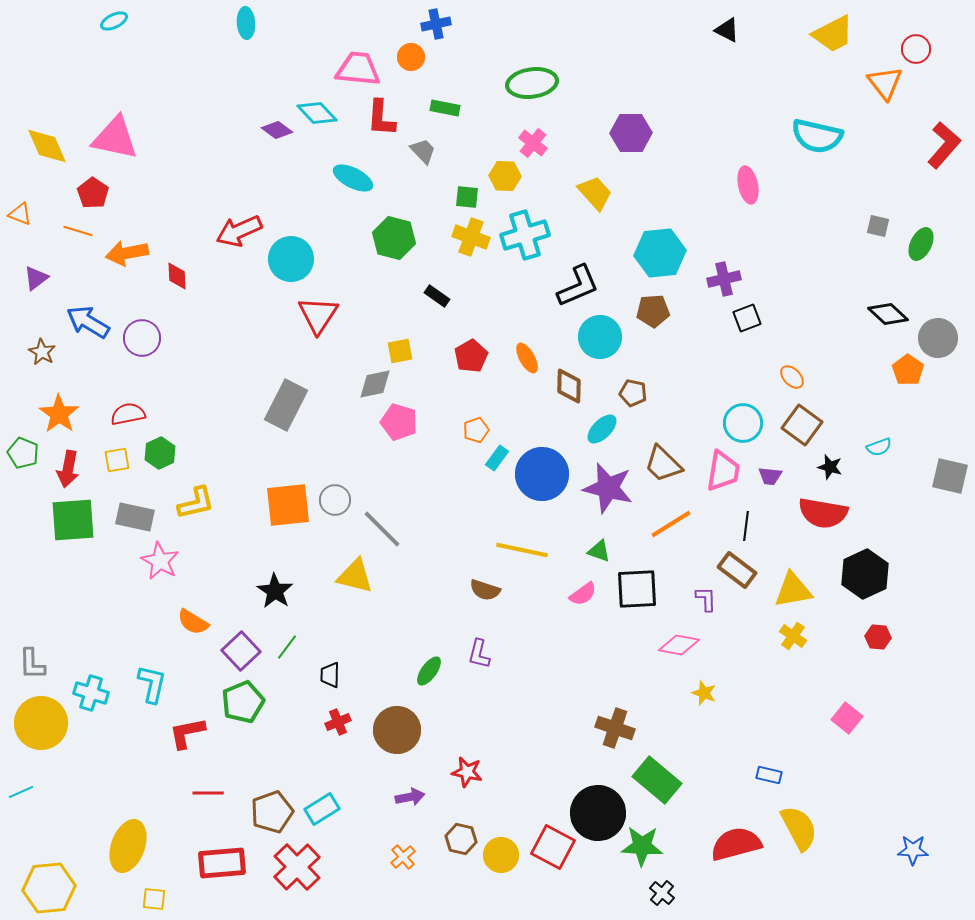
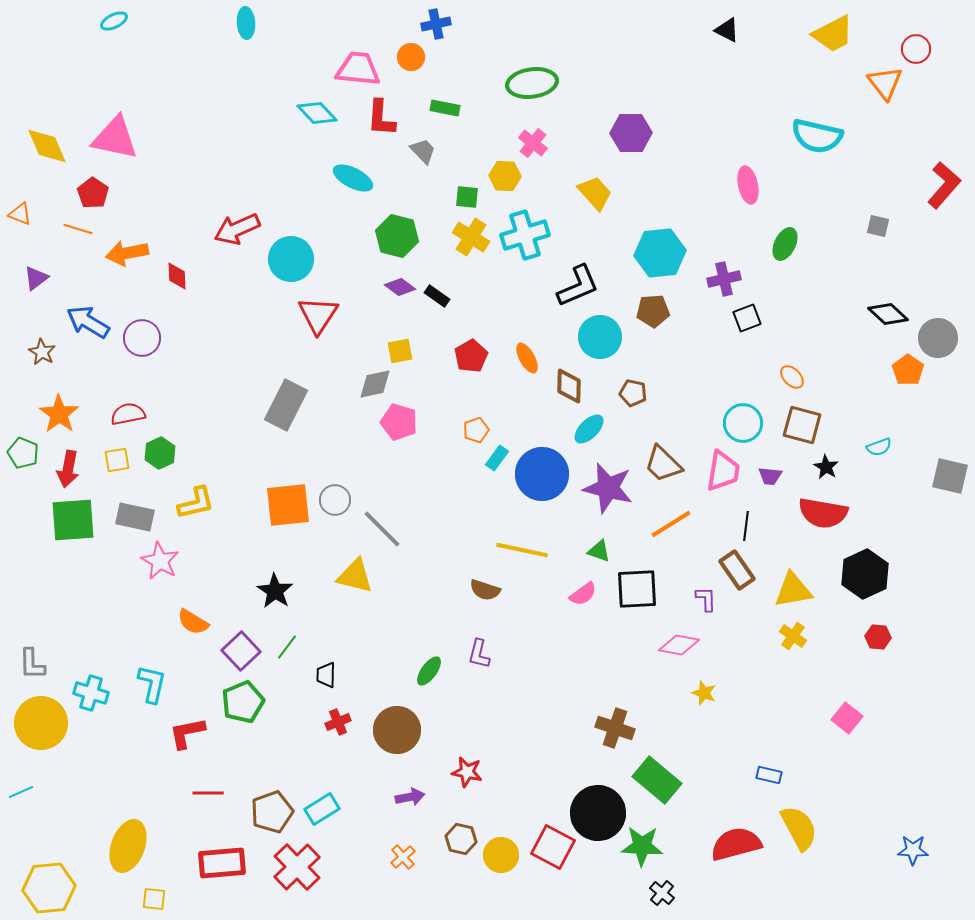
purple diamond at (277, 130): moved 123 px right, 157 px down
red L-shape at (944, 145): moved 40 px down
orange line at (78, 231): moved 2 px up
red arrow at (239, 231): moved 2 px left, 2 px up
yellow cross at (471, 237): rotated 12 degrees clockwise
green hexagon at (394, 238): moved 3 px right, 2 px up
green ellipse at (921, 244): moved 136 px left
brown square at (802, 425): rotated 21 degrees counterclockwise
cyan ellipse at (602, 429): moved 13 px left
black star at (830, 467): moved 4 px left; rotated 15 degrees clockwise
brown rectangle at (737, 570): rotated 18 degrees clockwise
black trapezoid at (330, 675): moved 4 px left
